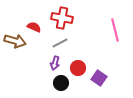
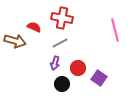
black circle: moved 1 px right, 1 px down
